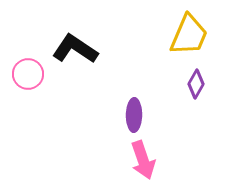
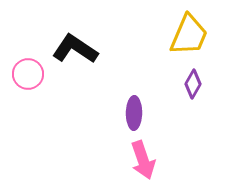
purple diamond: moved 3 px left
purple ellipse: moved 2 px up
